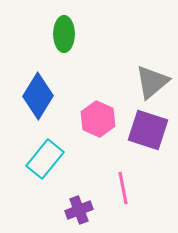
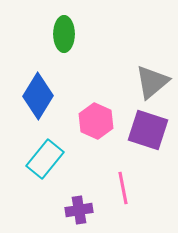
pink hexagon: moved 2 px left, 2 px down
purple cross: rotated 12 degrees clockwise
